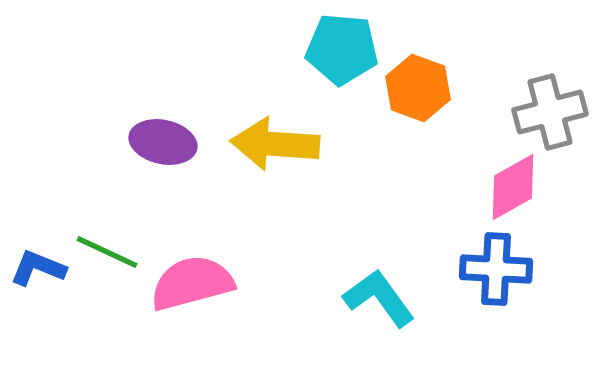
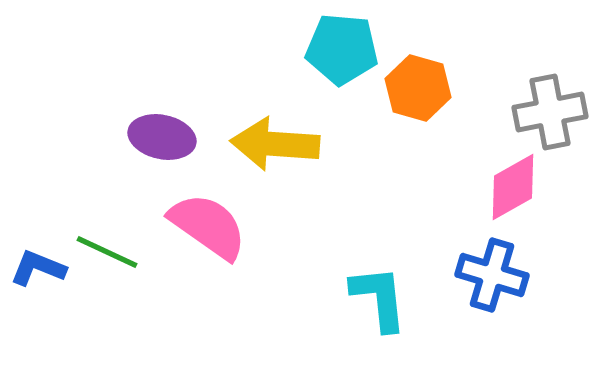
orange hexagon: rotated 4 degrees counterclockwise
gray cross: rotated 4 degrees clockwise
purple ellipse: moved 1 px left, 5 px up
blue cross: moved 4 px left, 6 px down; rotated 14 degrees clockwise
pink semicircle: moved 16 px right, 57 px up; rotated 50 degrees clockwise
cyan L-shape: rotated 30 degrees clockwise
